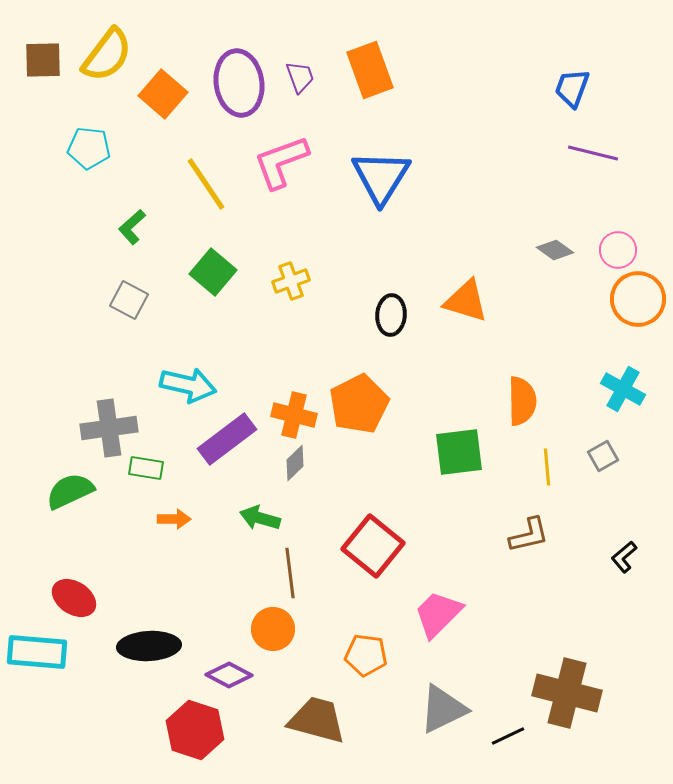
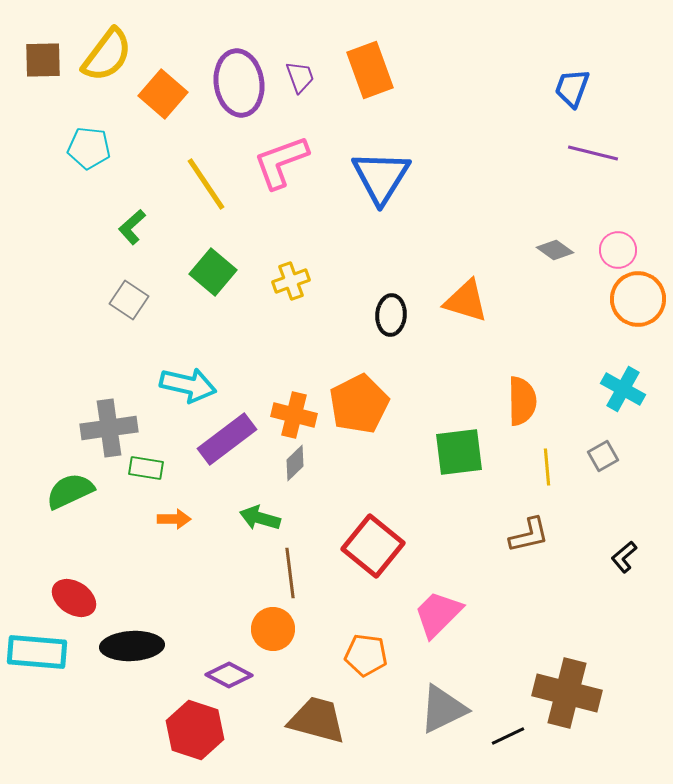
gray square at (129, 300): rotated 6 degrees clockwise
black ellipse at (149, 646): moved 17 px left
